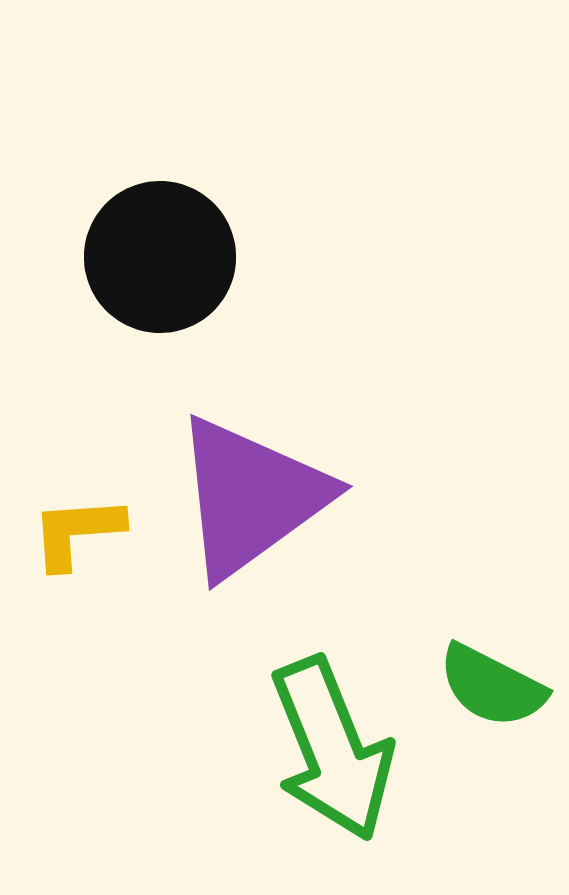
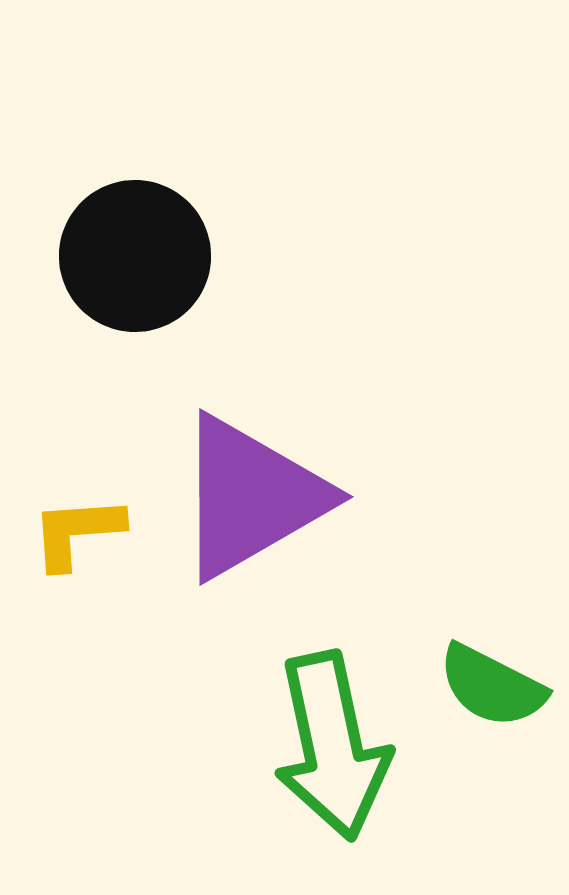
black circle: moved 25 px left, 1 px up
purple triangle: rotated 6 degrees clockwise
green arrow: moved 3 px up; rotated 10 degrees clockwise
